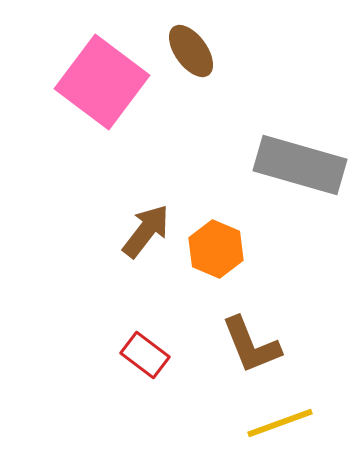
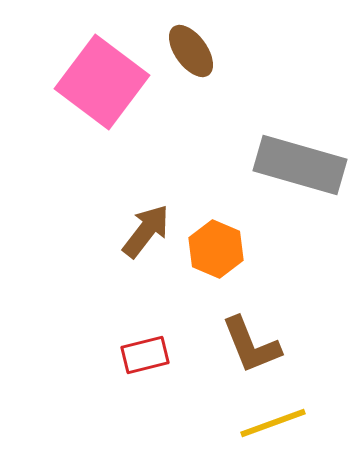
red rectangle: rotated 51 degrees counterclockwise
yellow line: moved 7 px left
